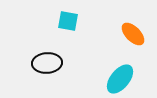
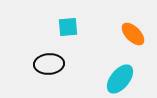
cyan square: moved 6 px down; rotated 15 degrees counterclockwise
black ellipse: moved 2 px right, 1 px down
